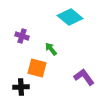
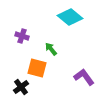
black cross: rotated 35 degrees counterclockwise
